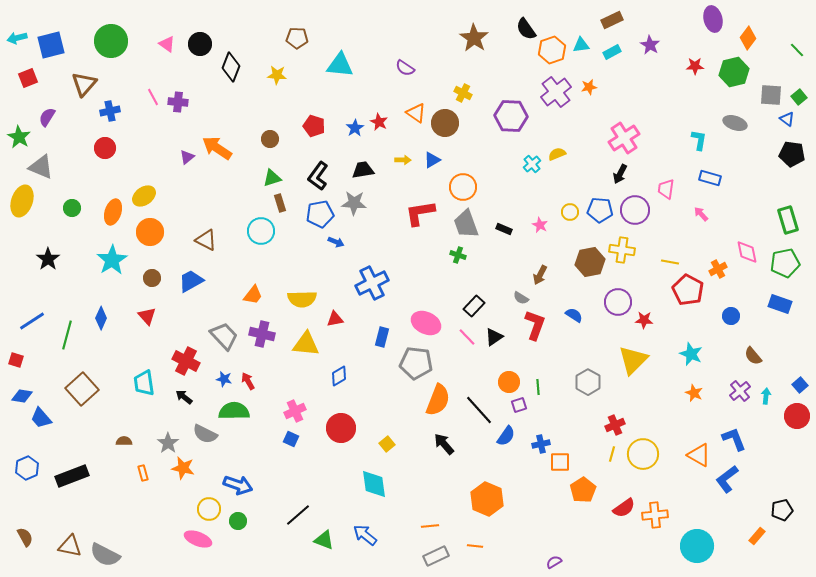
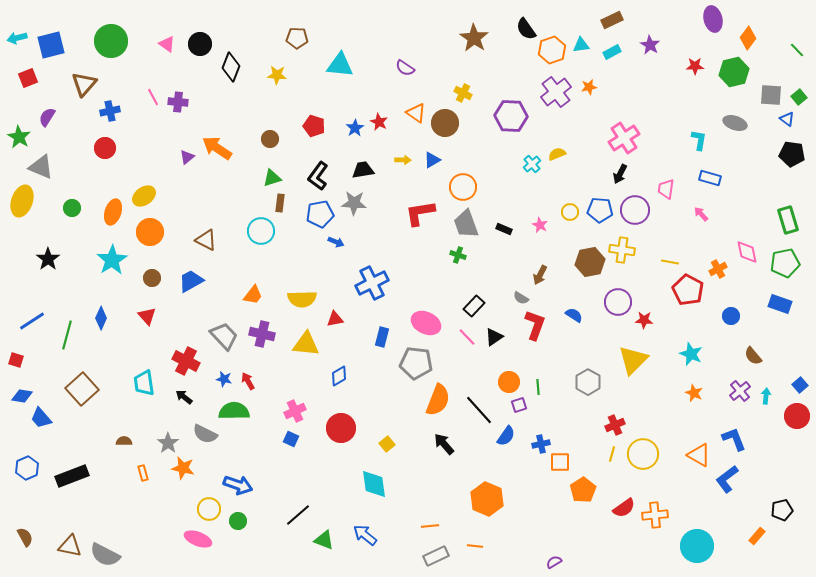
brown rectangle at (280, 203): rotated 24 degrees clockwise
